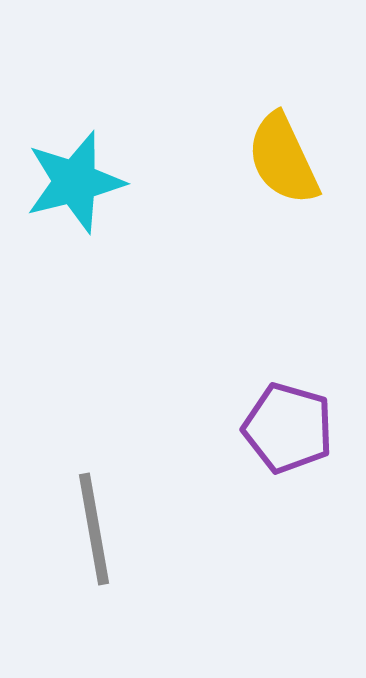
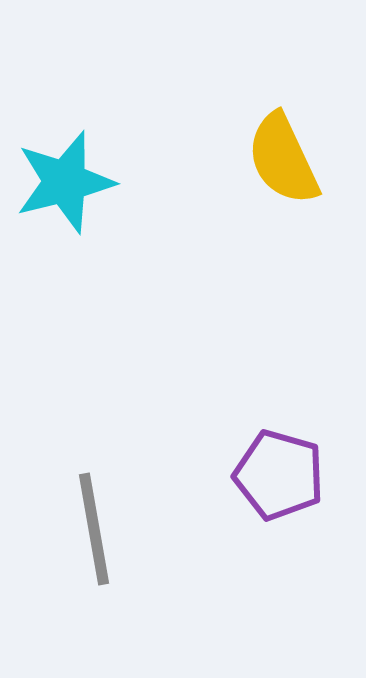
cyan star: moved 10 px left
purple pentagon: moved 9 px left, 47 px down
